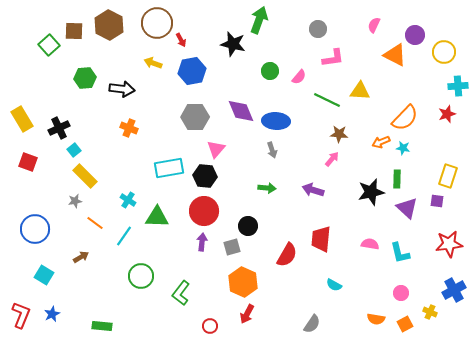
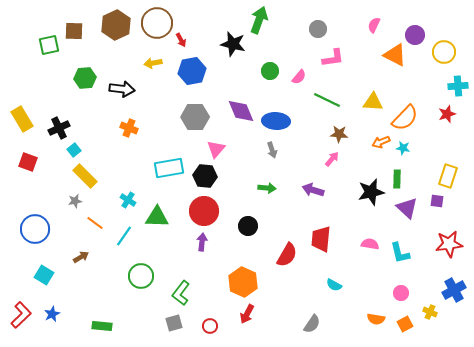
brown hexagon at (109, 25): moved 7 px right; rotated 8 degrees clockwise
green square at (49, 45): rotated 30 degrees clockwise
yellow arrow at (153, 63): rotated 30 degrees counterclockwise
yellow triangle at (360, 91): moved 13 px right, 11 px down
gray square at (232, 247): moved 58 px left, 76 px down
red L-shape at (21, 315): rotated 24 degrees clockwise
